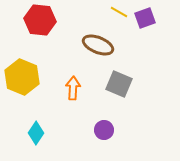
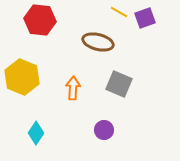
brown ellipse: moved 3 px up; rotated 8 degrees counterclockwise
